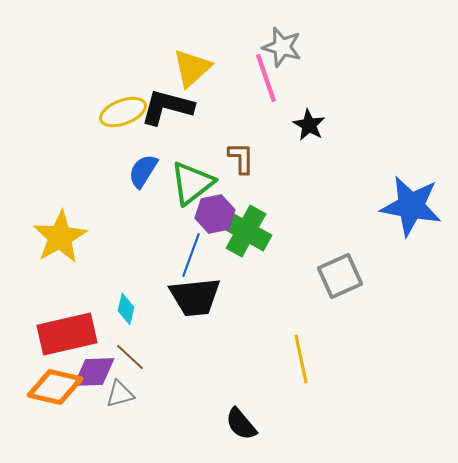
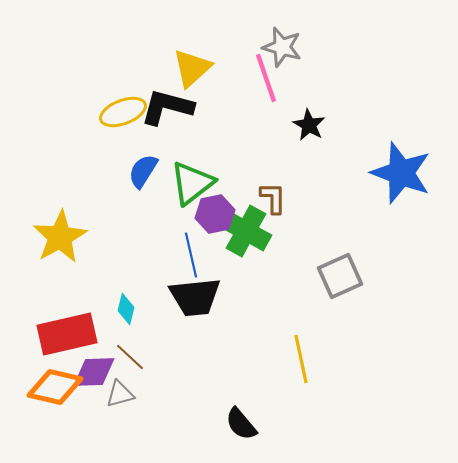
brown L-shape: moved 32 px right, 40 px down
blue star: moved 10 px left, 33 px up; rotated 10 degrees clockwise
blue line: rotated 33 degrees counterclockwise
